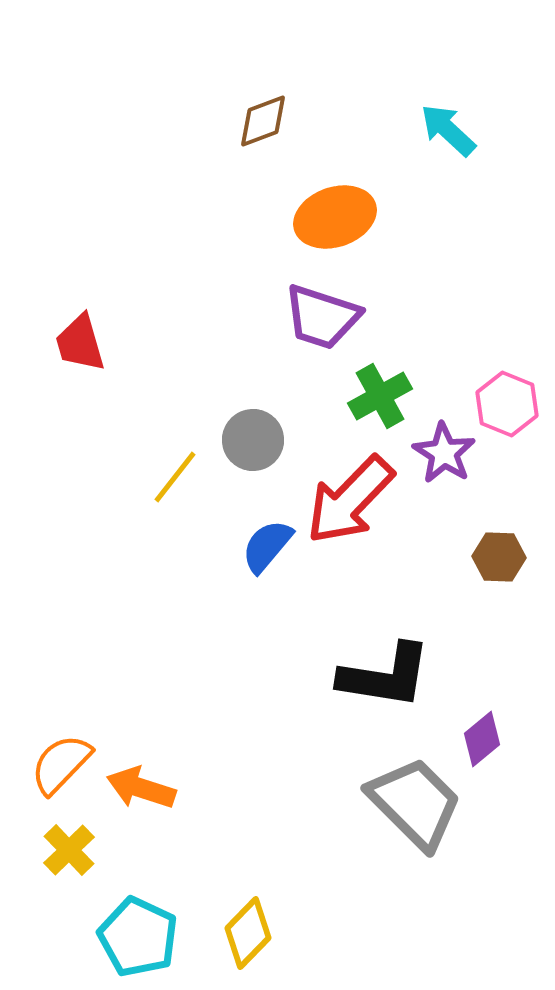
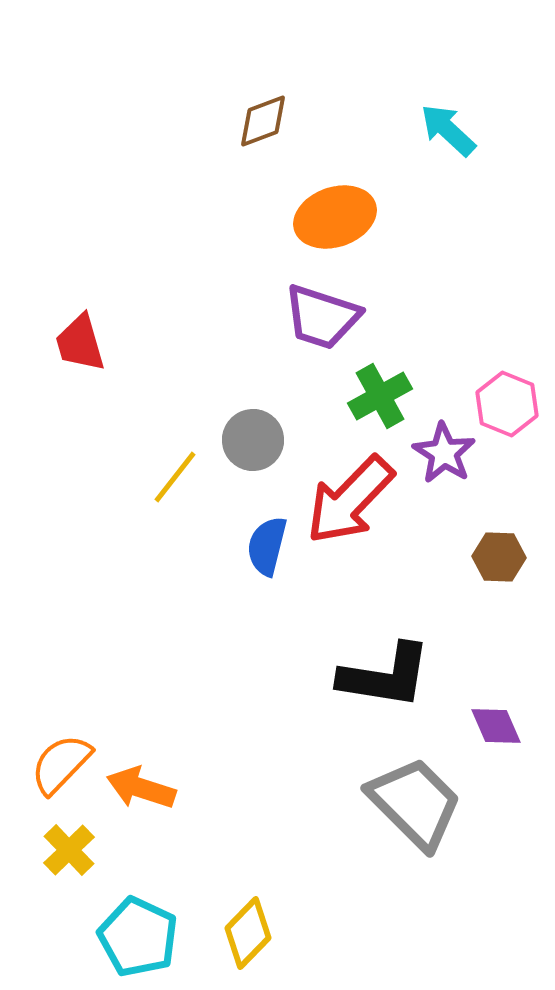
blue semicircle: rotated 26 degrees counterclockwise
purple diamond: moved 14 px right, 13 px up; rotated 74 degrees counterclockwise
